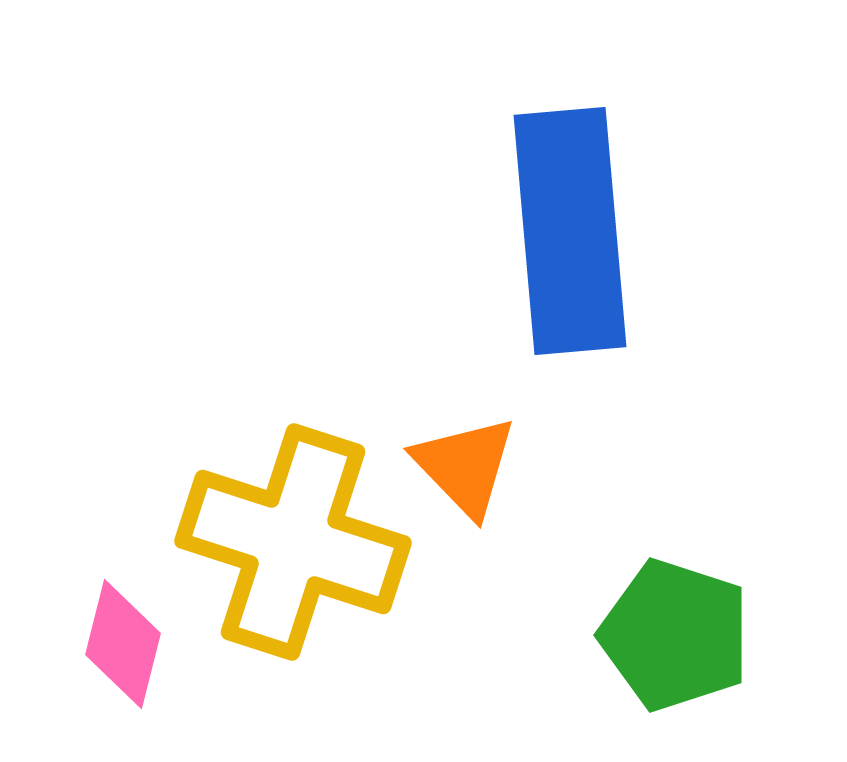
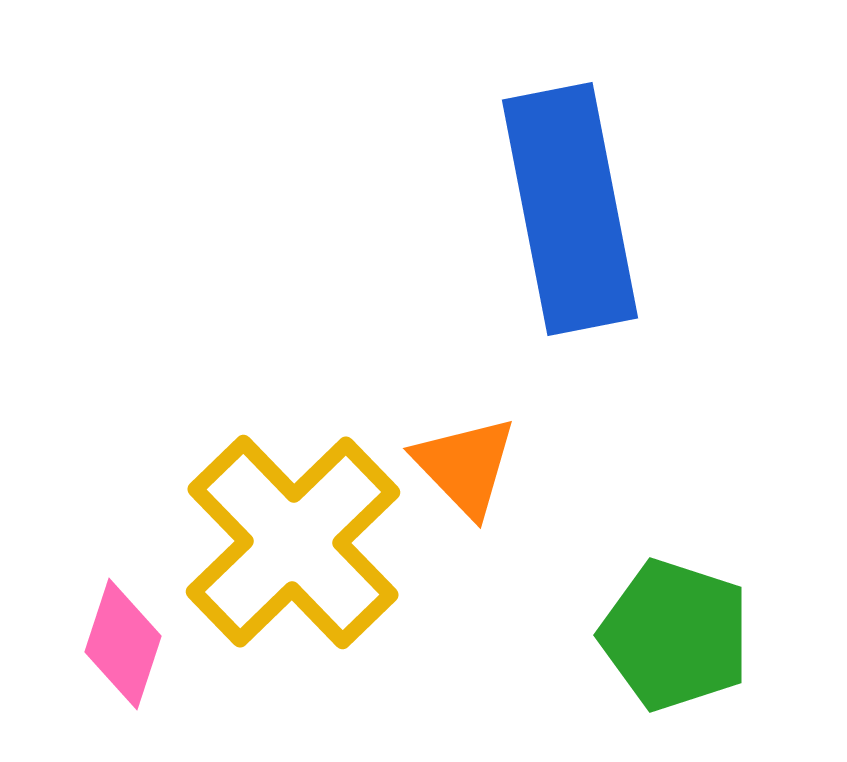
blue rectangle: moved 22 px up; rotated 6 degrees counterclockwise
yellow cross: rotated 28 degrees clockwise
pink diamond: rotated 4 degrees clockwise
